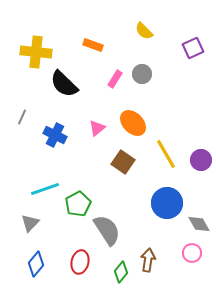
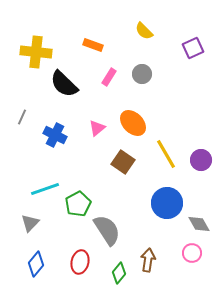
pink rectangle: moved 6 px left, 2 px up
green diamond: moved 2 px left, 1 px down
